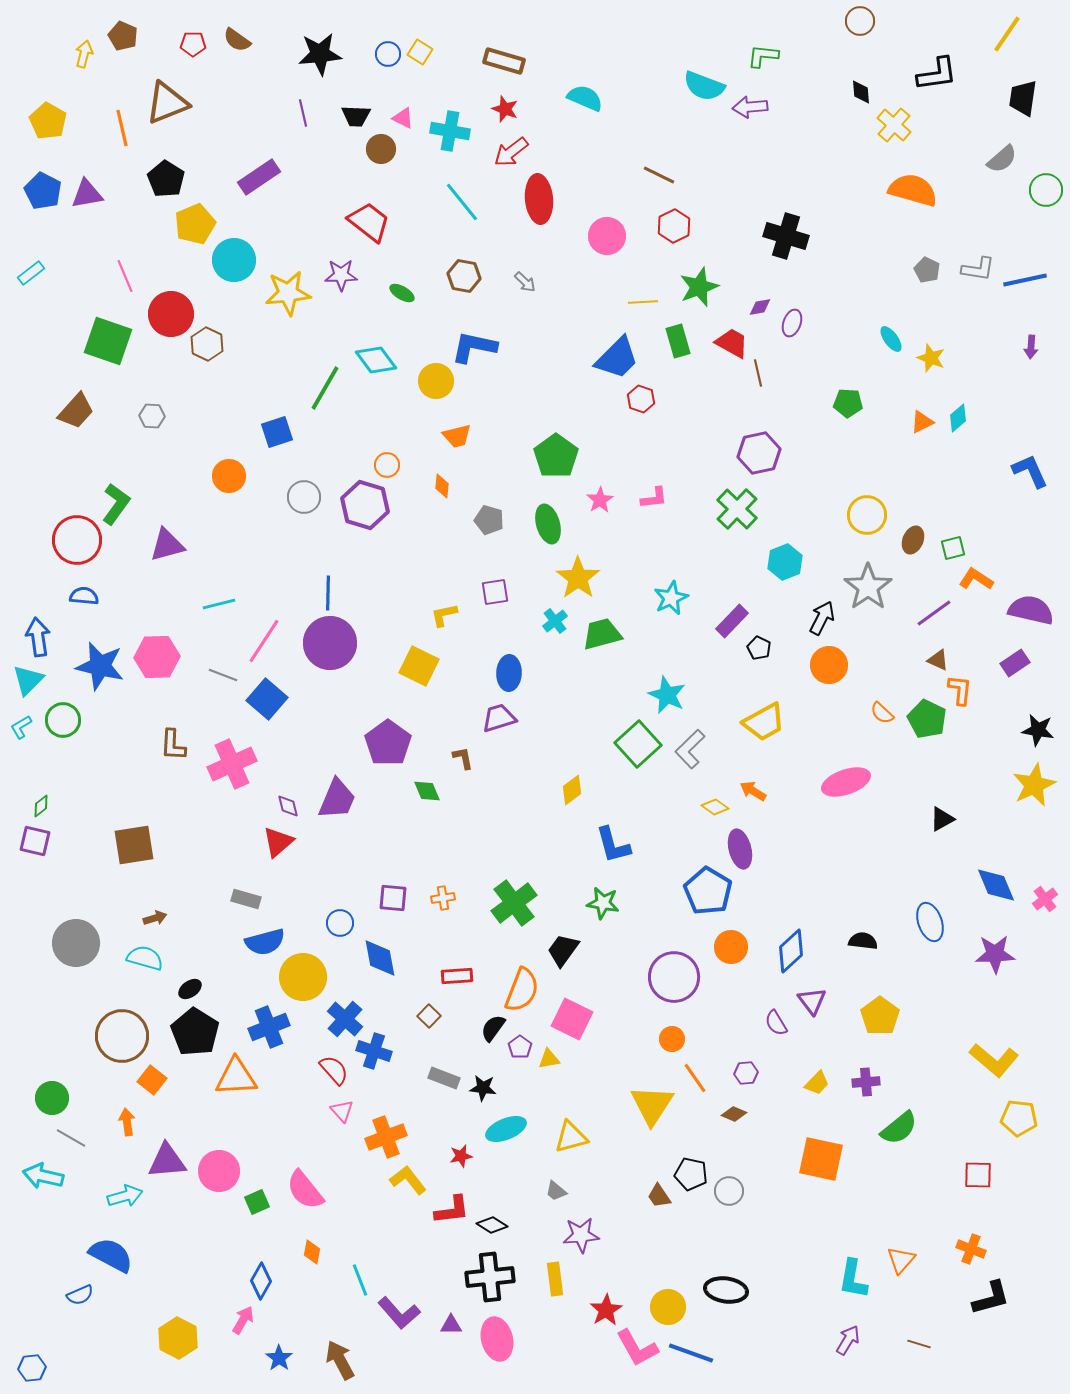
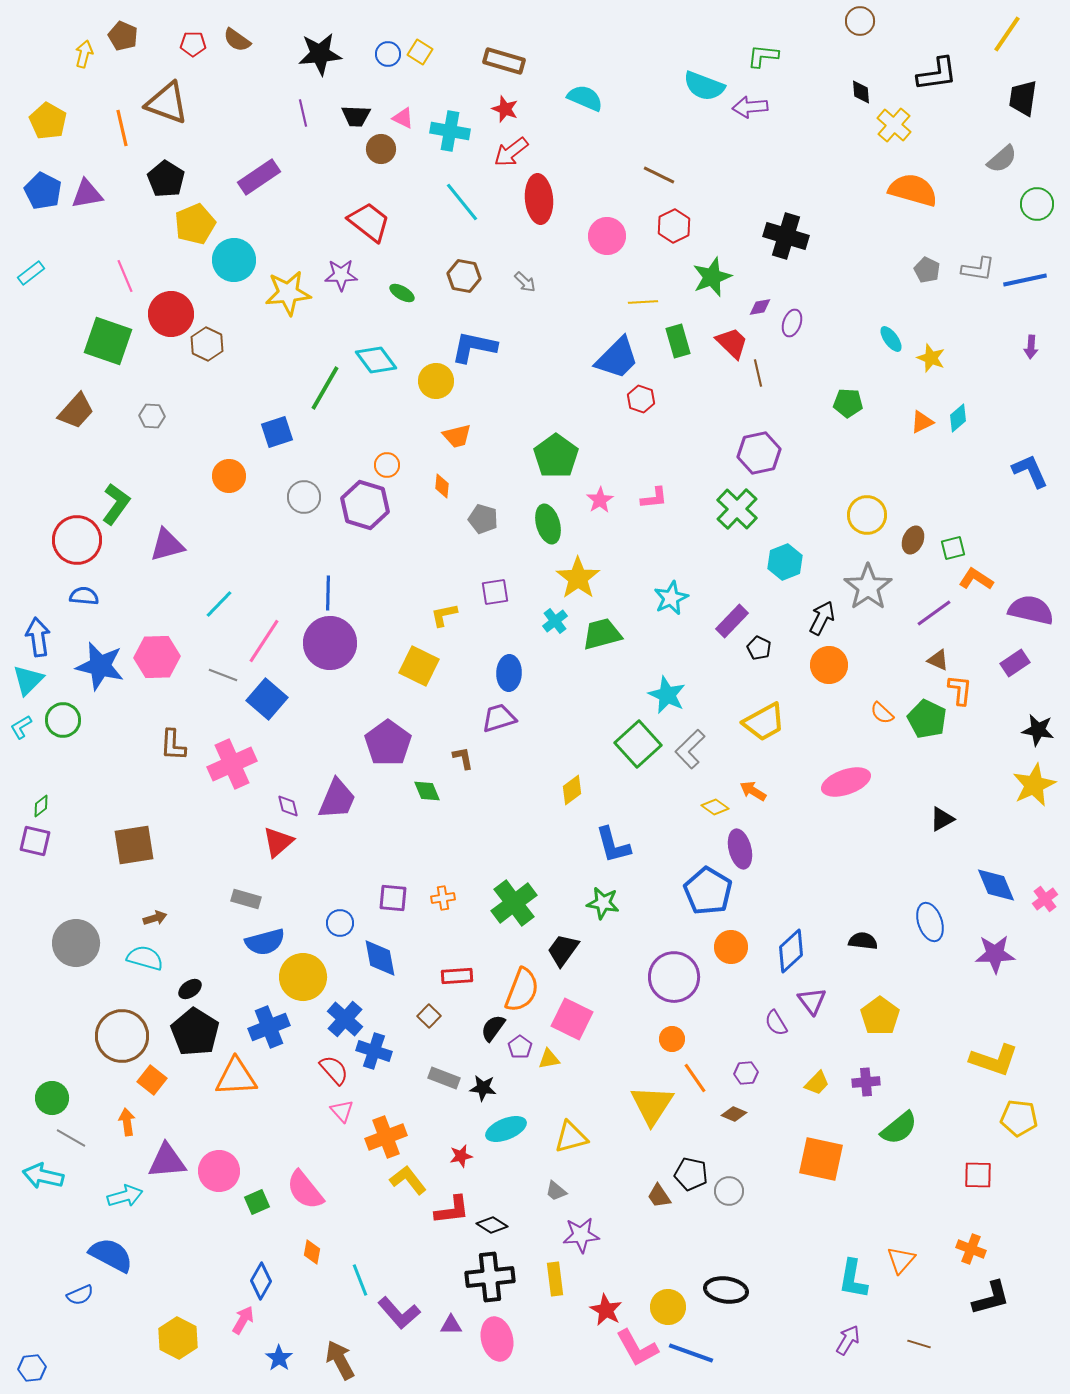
brown triangle at (167, 103): rotated 42 degrees clockwise
green circle at (1046, 190): moved 9 px left, 14 px down
green star at (699, 287): moved 13 px right, 10 px up
red trapezoid at (732, 343): rotated 15 degrees clockwise
gray pentagon at (489, 520): moved 6 px left, 1 px up
cyan line at (219, 604): rotated 32 degrees counterclockwise
yellow L-shape at (994, 1060): rotated 21 degrees counterclockwise
red star at (606, 1310): rotated 12 degrees counterclockwise
